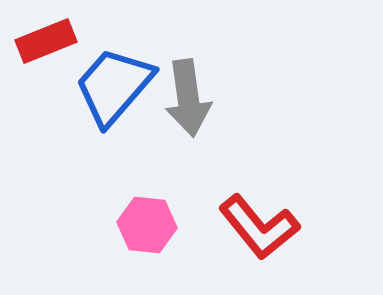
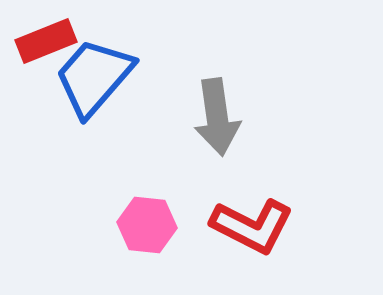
blue trapezoid: moved 20 px left, 9 px up
gray arrow: moved 29 px right, 19 px down
red L-shape: moved 7 px left, 1 px up; rotated 24 degrees counterclockwise
